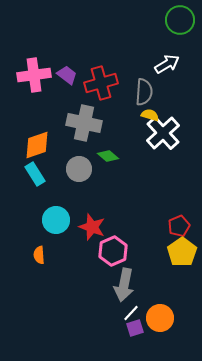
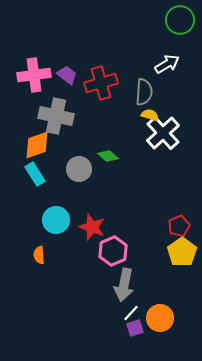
gray cross: moved 28 px left, 7 px up
